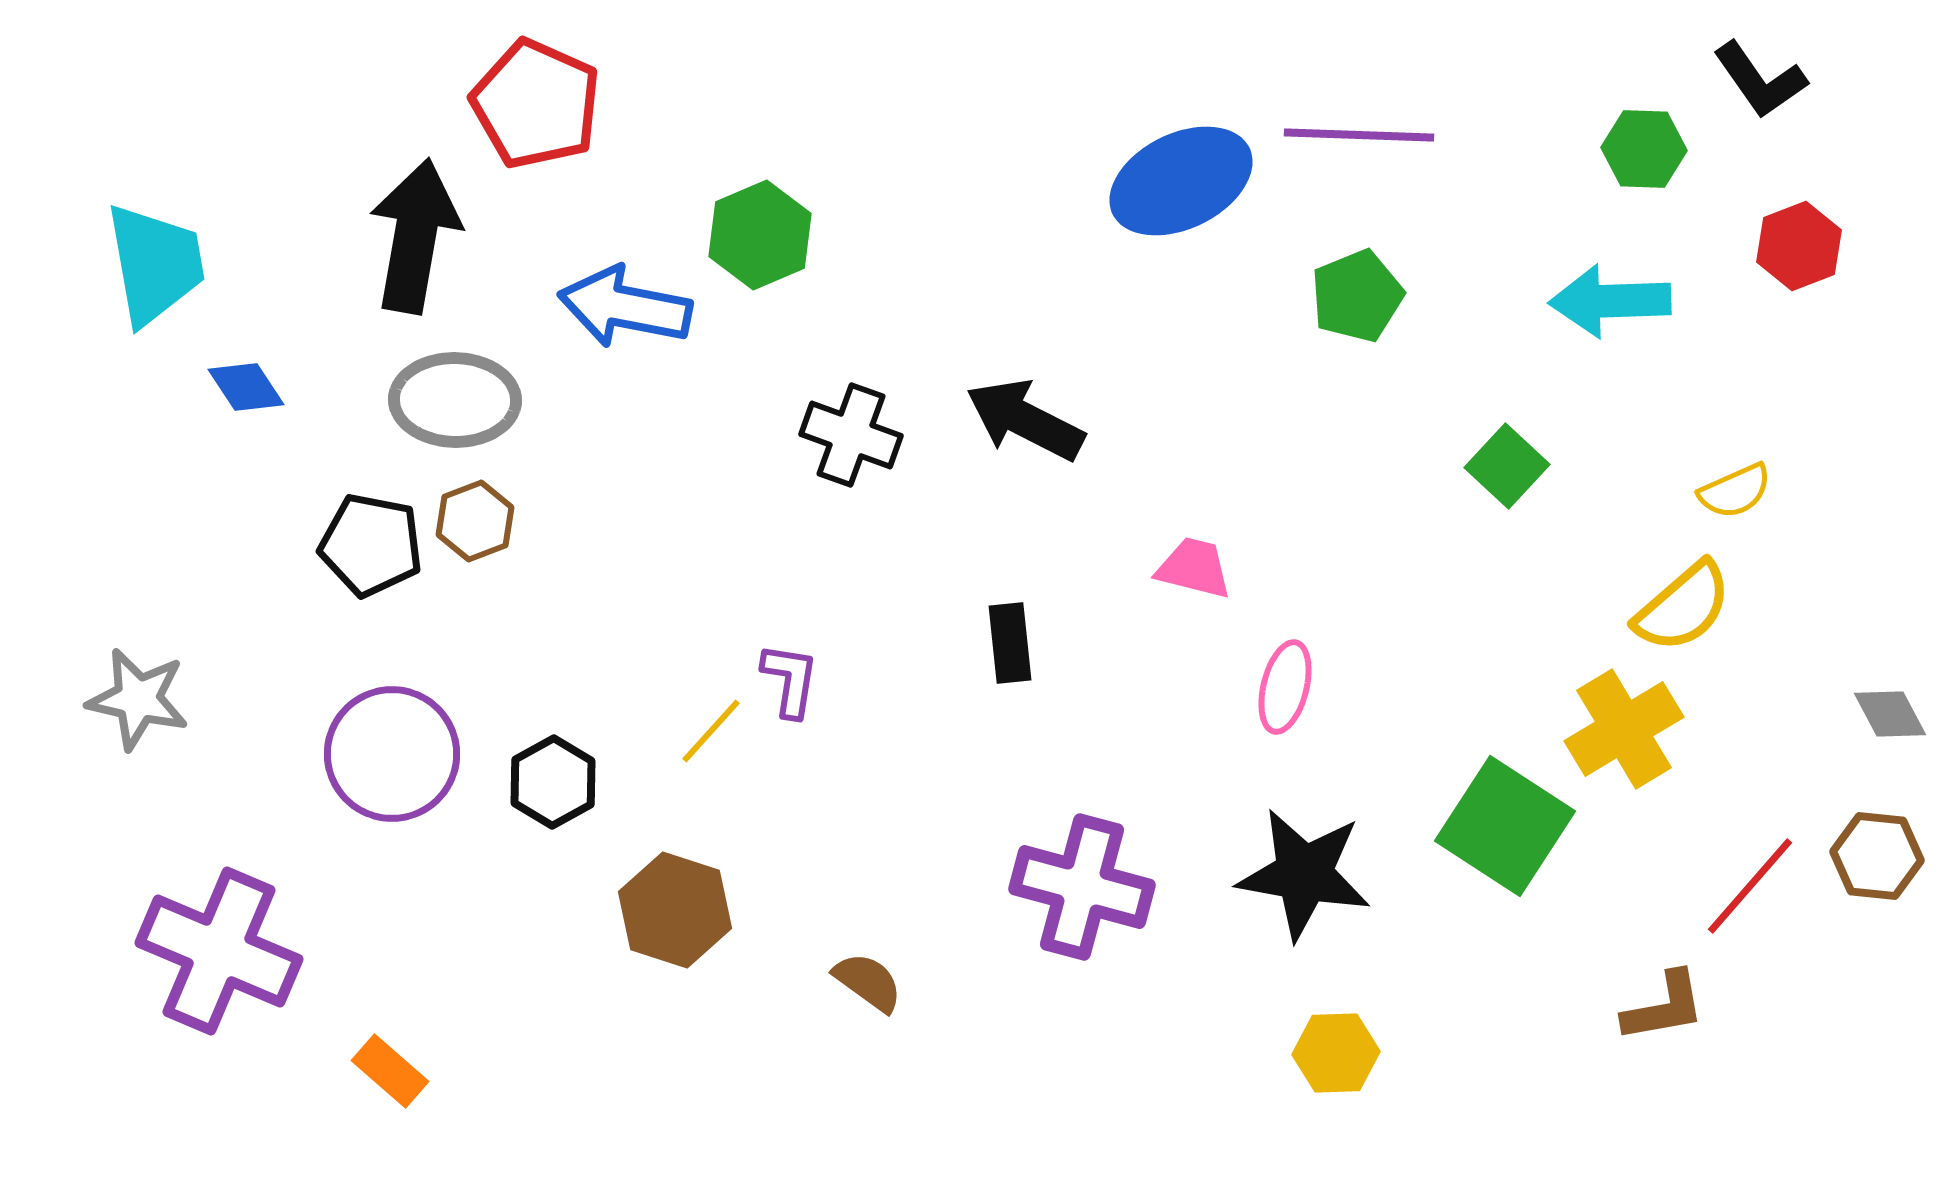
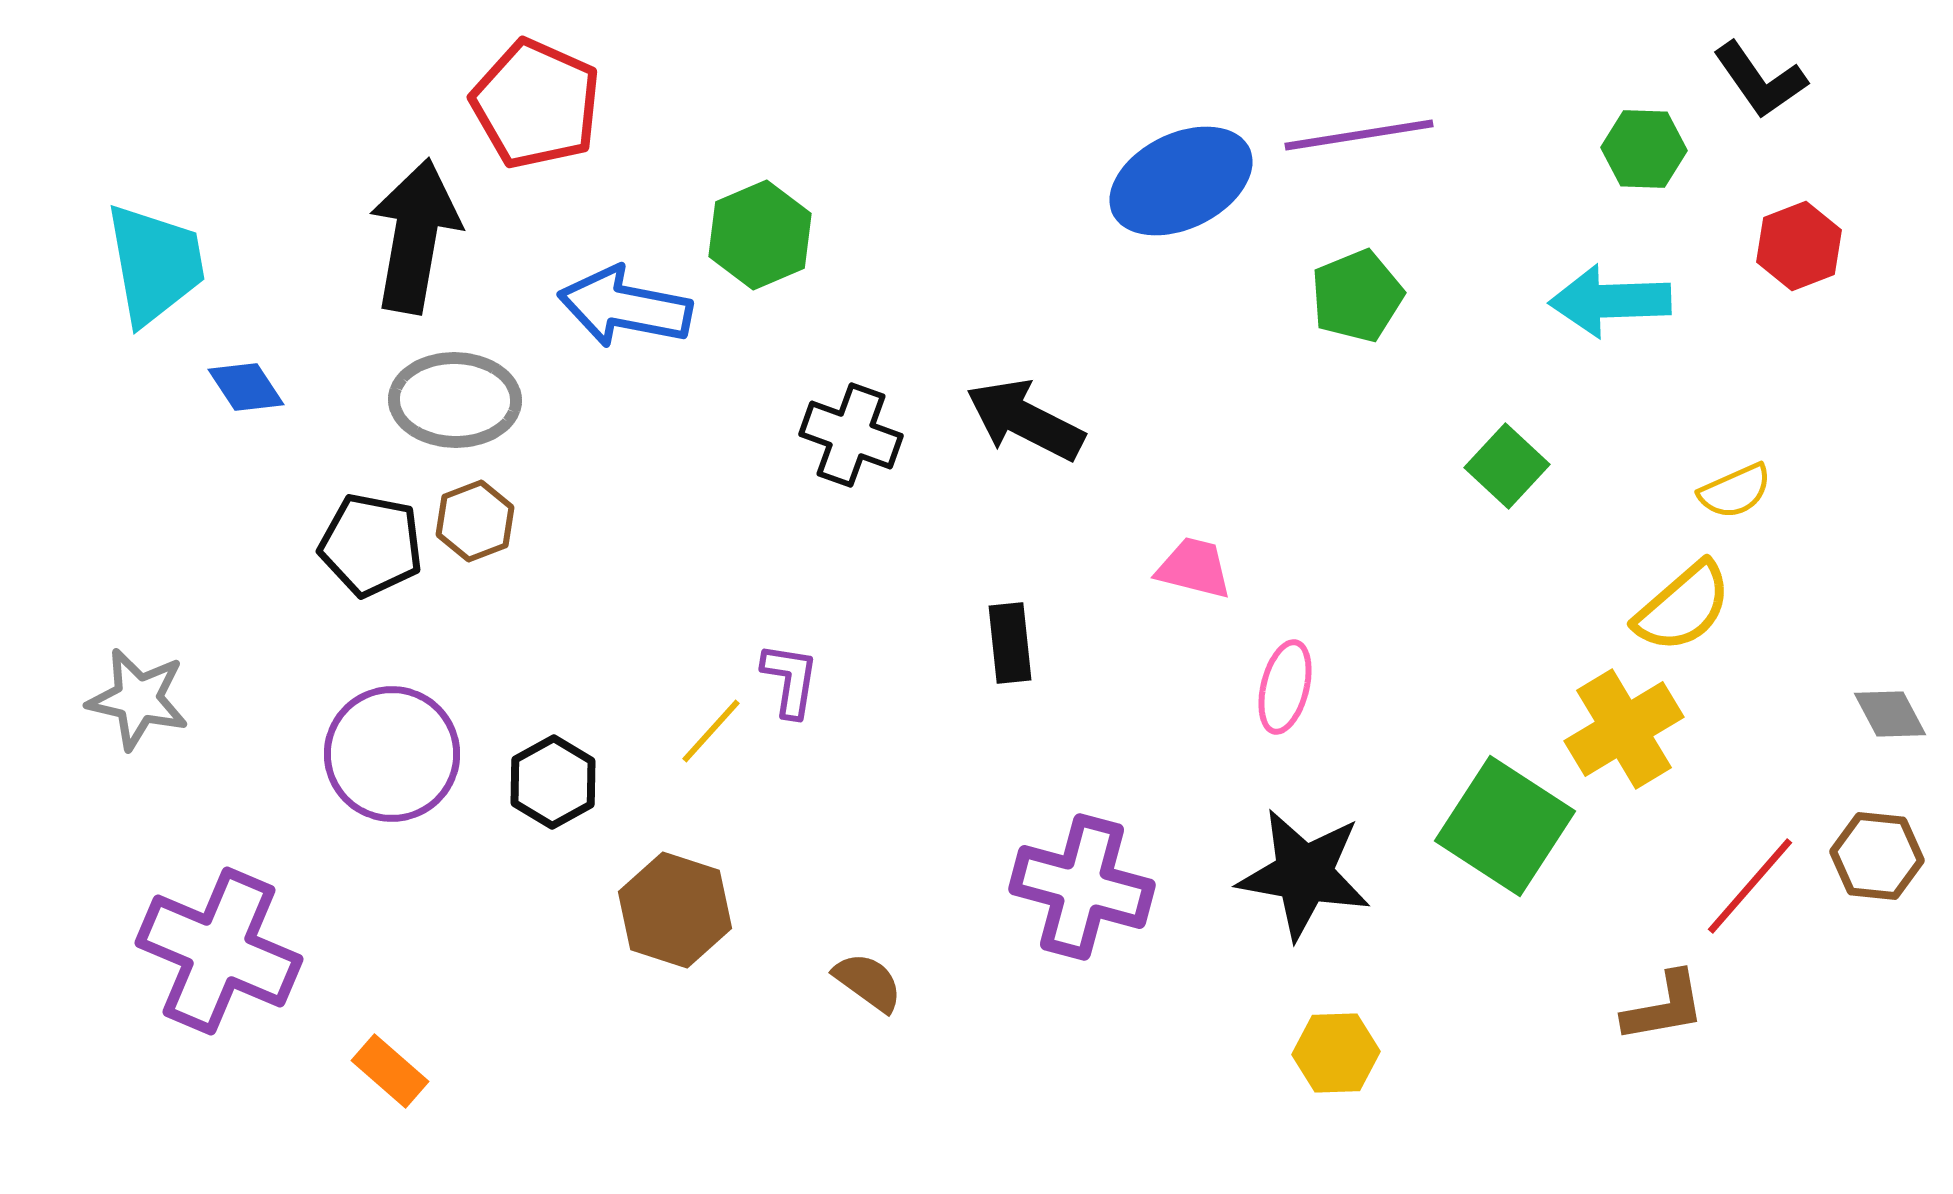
purple line at (1359, 135): rotated 11 degrees counterclockwise
